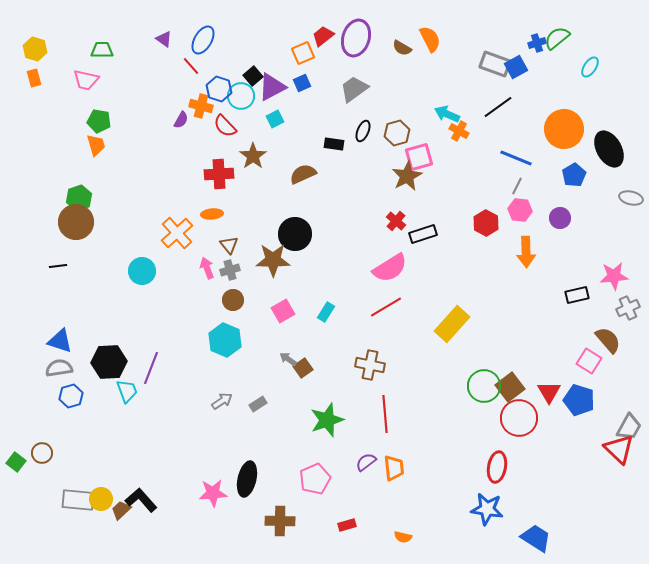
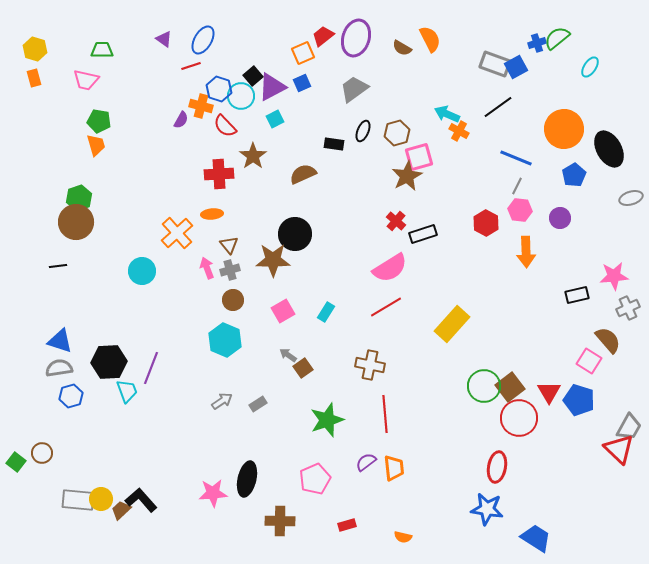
red line at (191, 66): rotated 66 degrees counterclockwise
gray ellipse at (631, 198): rotated 30 degrees counterclockwise
gray arrow at (288, 359): moved 4 px up
